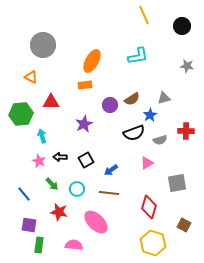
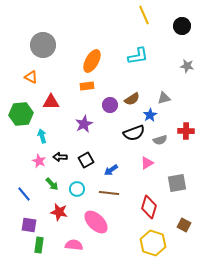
orange rectangle: moved 2 px right, 1 px down
